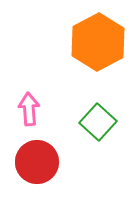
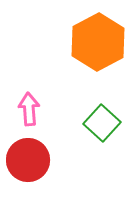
green square: moved 4 px right, 1 px down
red circle: moved 9 px left, 2 px up
